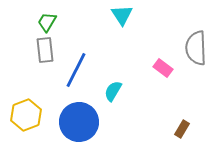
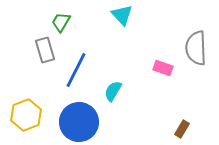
cyan triangle: rotated 10 degrees counterclockwise
green trapezoid: moved 14 px right
gray rectangle: rotated 10 degrees counterclockwise
pink rectangle: rotated 18 degrees counterclockwise
